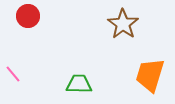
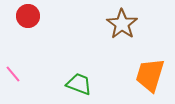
brown star: moved 1 px left
green trapezoid: rotated 20 degrees clockwise
